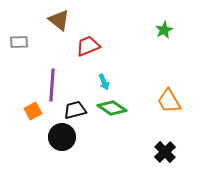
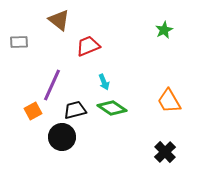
purple line: rotated 20 degrees clockwise
